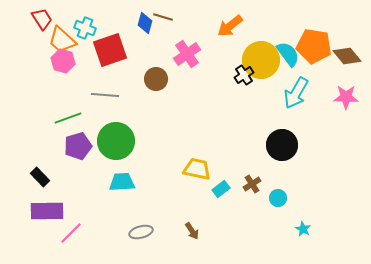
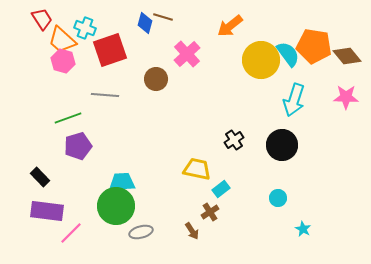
pink cross: rotated 8 degrees counterclockwise
black cross: moved 10 px left, 65 px down
cyan arrow: moved 2 px left, 7 px down; rotated 12 degrees counterclockwise
green circle: moved 65 px down
brown cross: moved 42 px left, 28 px down
purple rectangle: rotated 8 degrees clockwise
